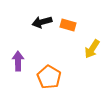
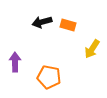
purple arrow: moved 3 px left, 1 px down
orange pentagon: rotated 20 degrees counterclockwise
